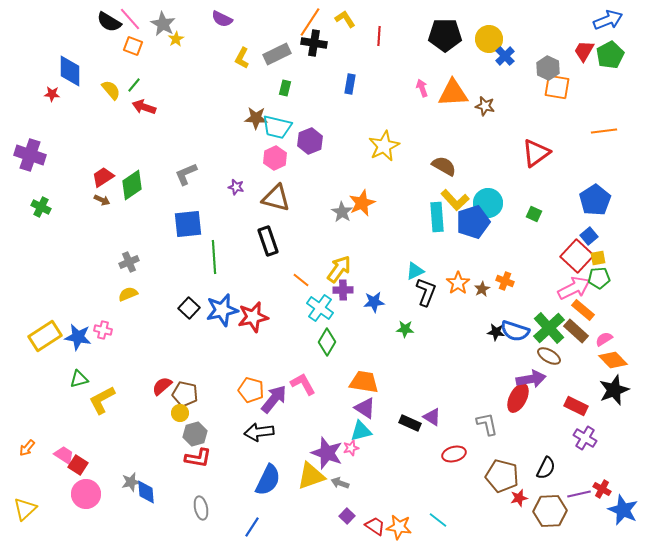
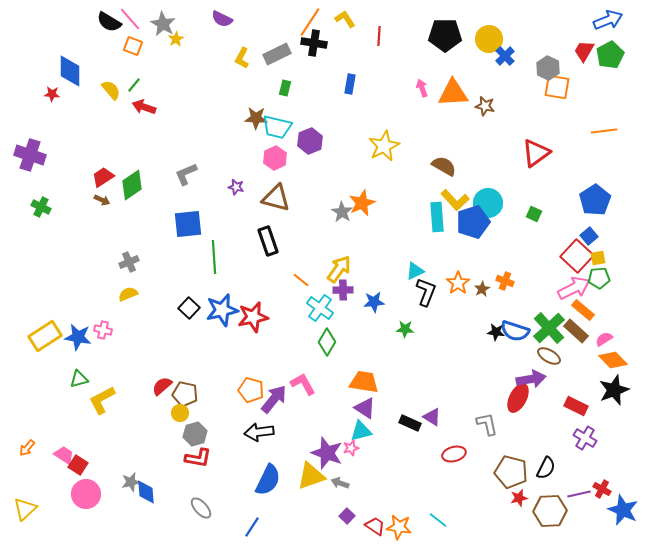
brown pentagon at (502, 476): moved 9 px right, 4 px up
gray ellipse at (201, 508): rotated 30 degrees counterclockwise
